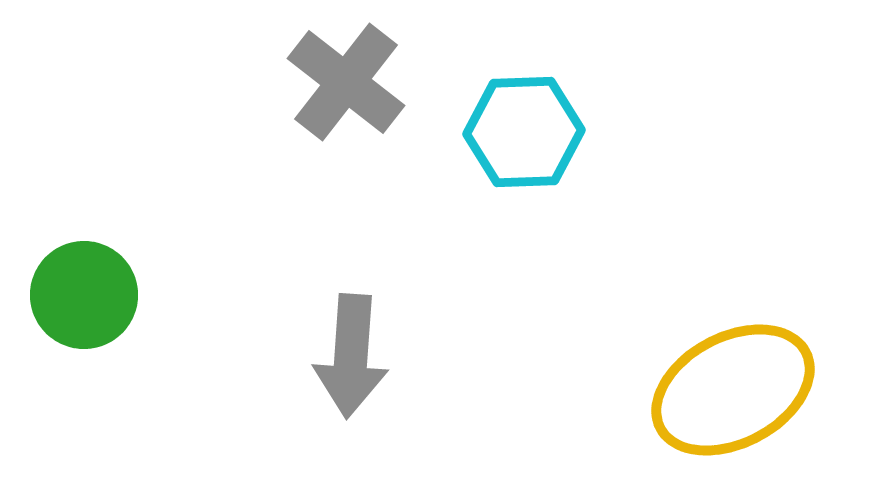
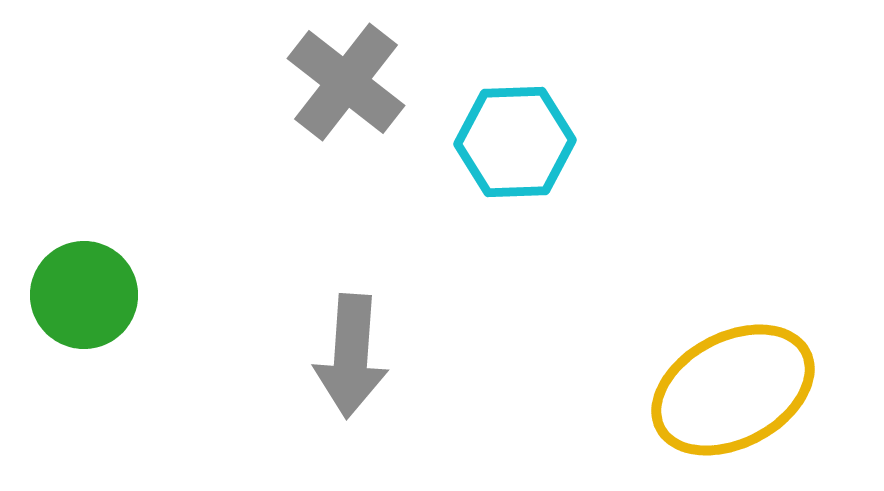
cyan hexagon: moved 9 px left, 10 px down
